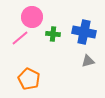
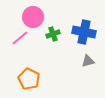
pink circle: moved 1 px right
green cross: rotated 24 degrees counterclockwise
